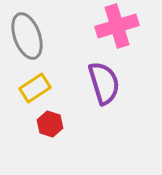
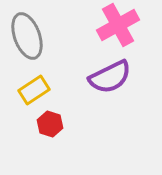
pink cross: moved 1 px right, 1 px up; rotated 12 degrees counterclockwise
purple semicircle: moved 6 px right, 6 px up; rotated 81 degrees clockwise
yellow rectangle: moved 1 px left, 2 px down
